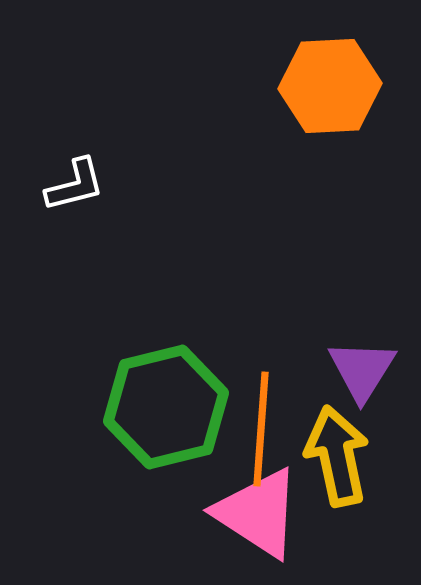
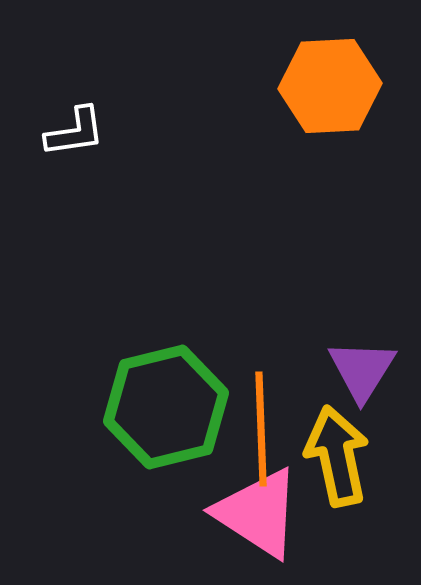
white L-shape: moved 53 px up; rotated 6 degrees clockwise
orange line: rotated 6 degrees counterclockwise
